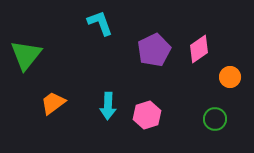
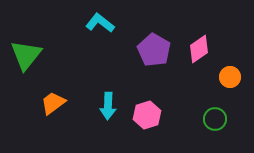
cyan L-shape: rotated 32 degrees counterclockwise
purple pentagon: rotated 16 degrees counterclockwise
